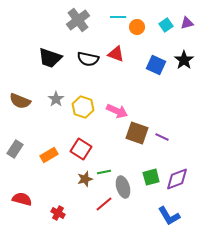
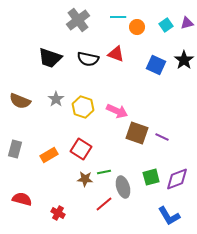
gray rectangle: rotated 18 degrees counterclockwise
brown star: rotated 21 degrees clockwise
